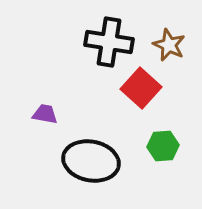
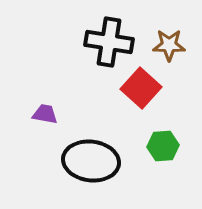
brown star: rotated 24 degrees counterclockwise
black ellipse: rotated 4 degrees counterclockwise
